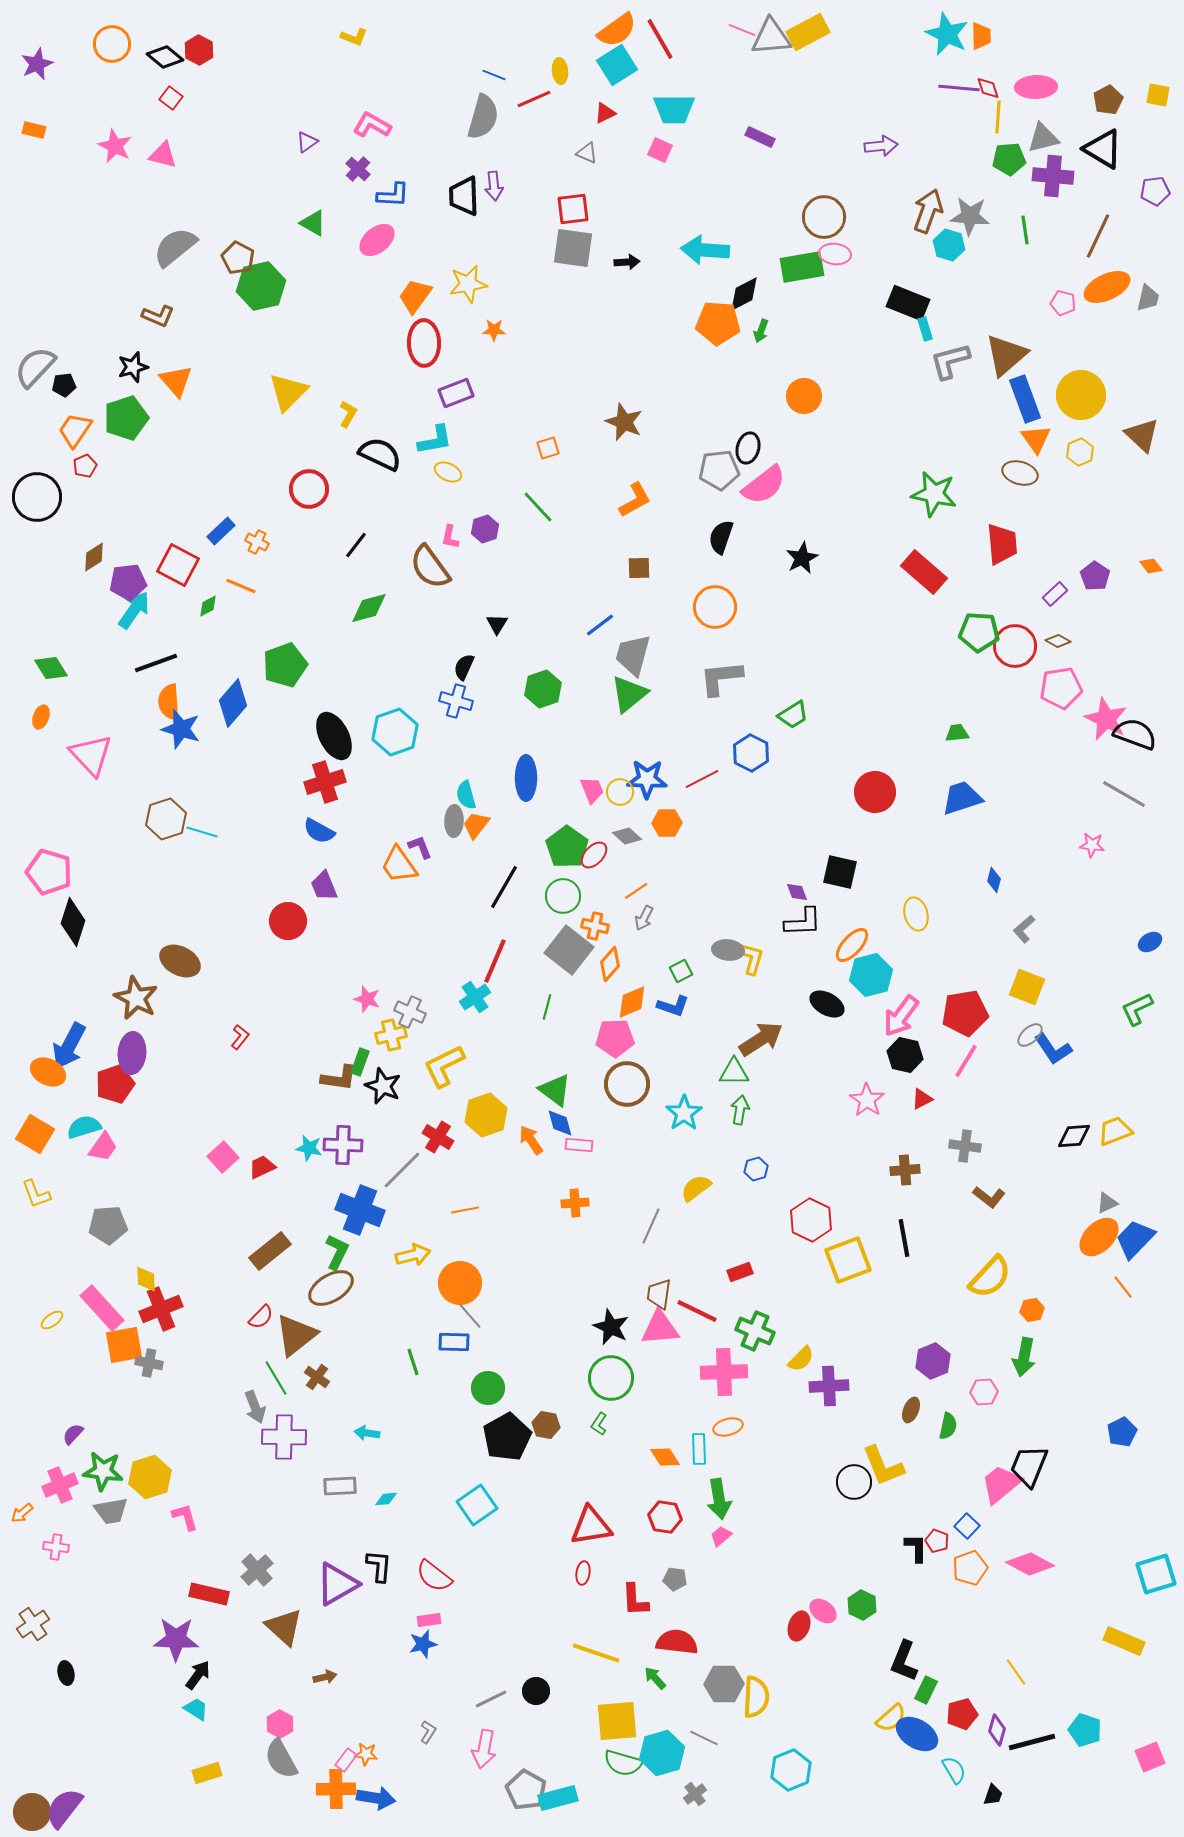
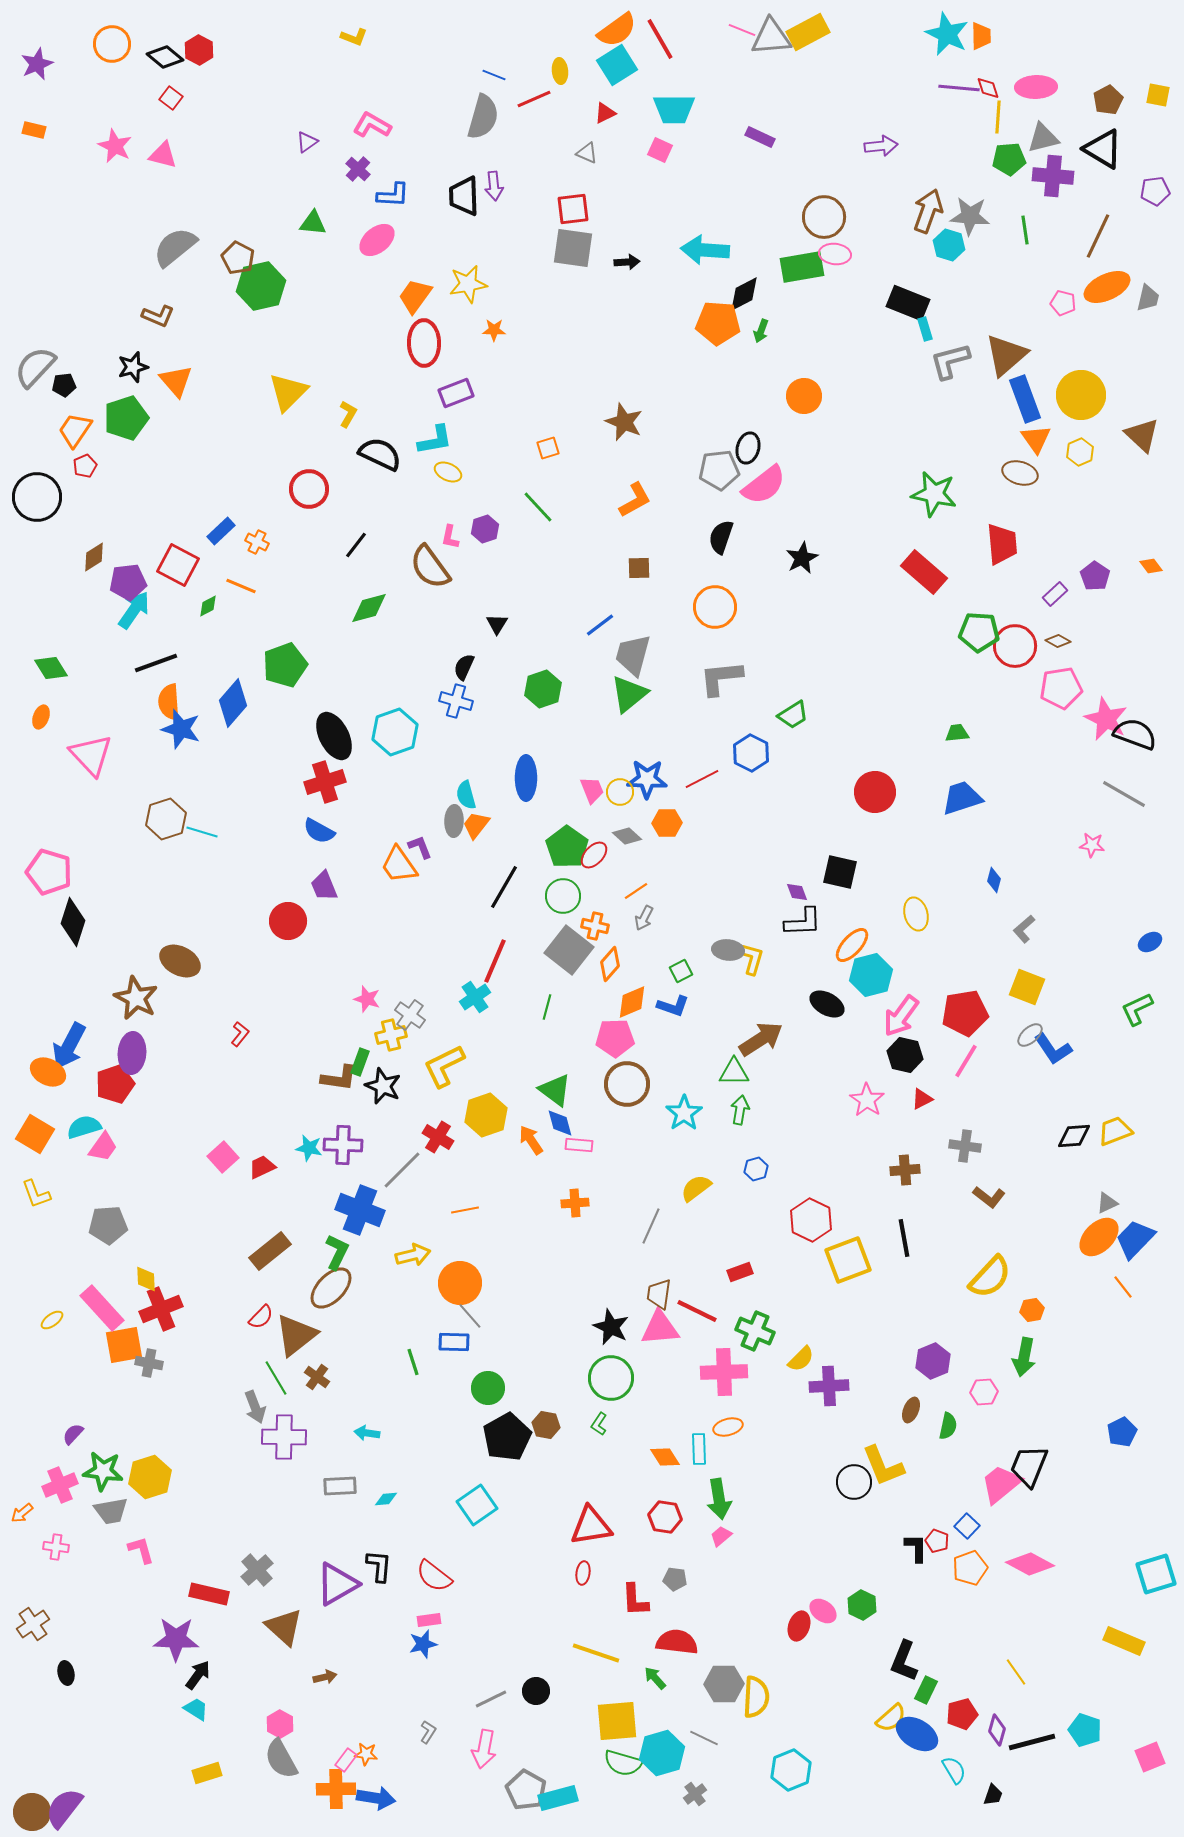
green triangle at (313, 223): rotated 24 degrees counterclockwise
gray cross at (410, 1012): moved 3 px down; rotated 12 degrees clockwise
red L-shape at (240, 1037): moved 3 px up
brown ellipse at (331, 1288): rotated 15 degrees counterclockwise
pink L-shape at (185, 1517): moved 44 px left, 33 px down
